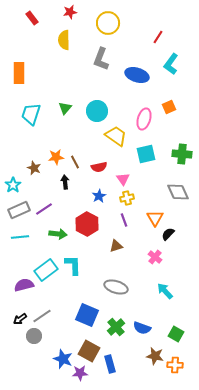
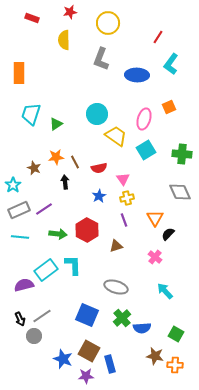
red rectangle at (32, 18): rotated 32 degrees counterclockwise
blue ellipse at (137, 75): rotated 15 degrees counterclockwise
green triangle at (65, 108): moved 9 px left, 16 px down; rotated 16 degrees clockwise
cyan circle at (97, 111): moved 3 px down
cyan square at (146, 154): moved 4 px up; rotated 18 degrees counterclockwise
red semicircle at (99, 167): moved 1 px down
gray diamond at (178, 192): moved 2 px right
red hexagon at (87, 224): moved 6 px down
cyan line at (20, 237): rotated 12 degrees clockwise
black arrow at (20, 319): rotated 80 degrees counterclockwise
green cross at (116, 327): moved 6 px right, 9 px up
blue semicircle at (142, 328): rotated 24 degrees counterclockwise
purple star at (80, 373): moved 6 px right, 3 px down
